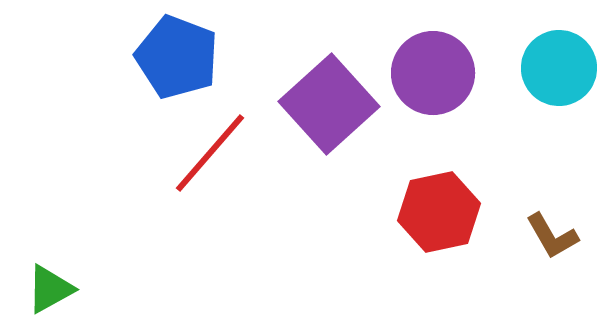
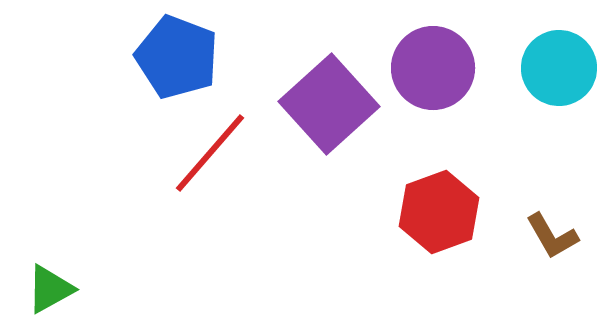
purple circle: moved 5 px up
red hexagon: rotated 8 degrees counterclockwise
